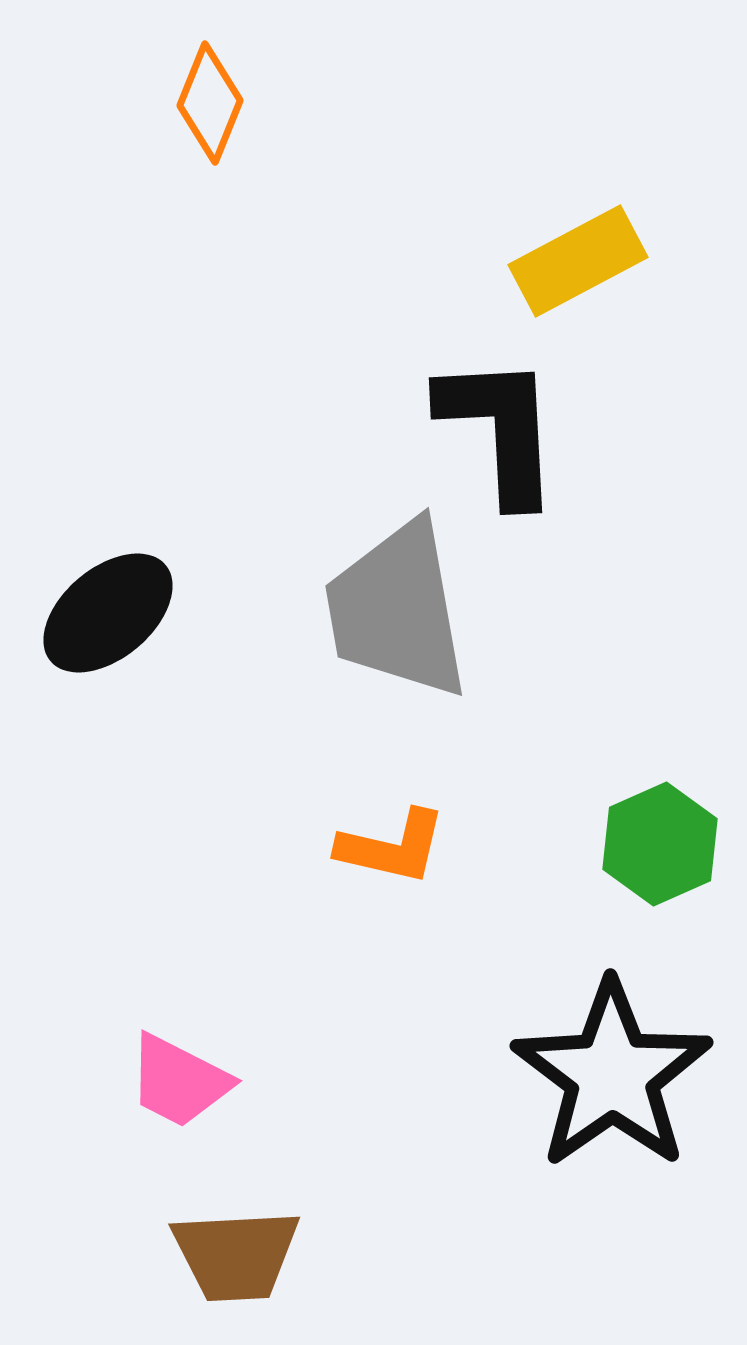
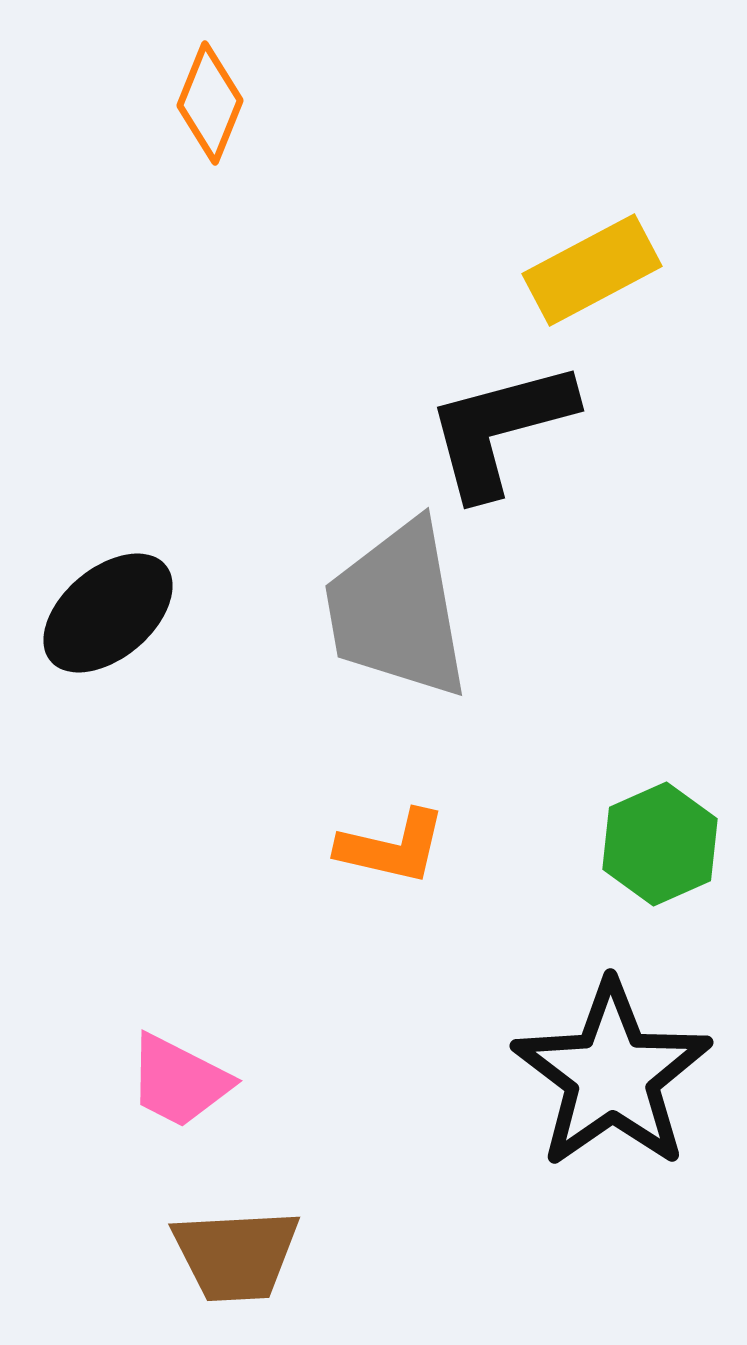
yellow rectangle: moved 14 px right, 9 px down
black L-shape: rotated 102 degrees counterclockwise
